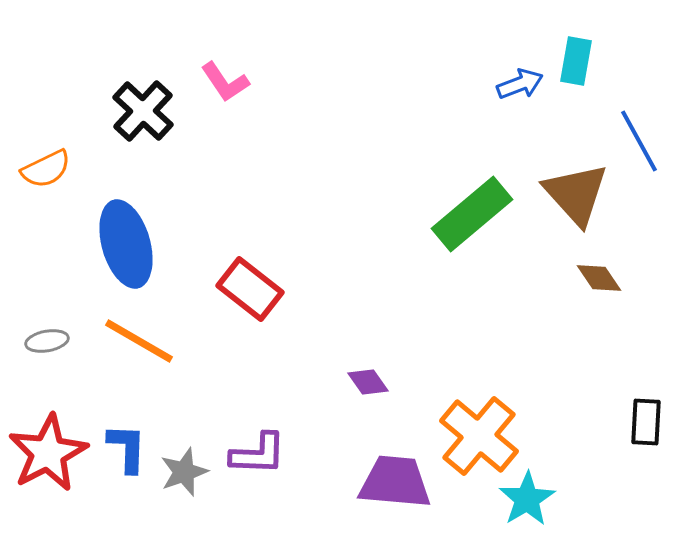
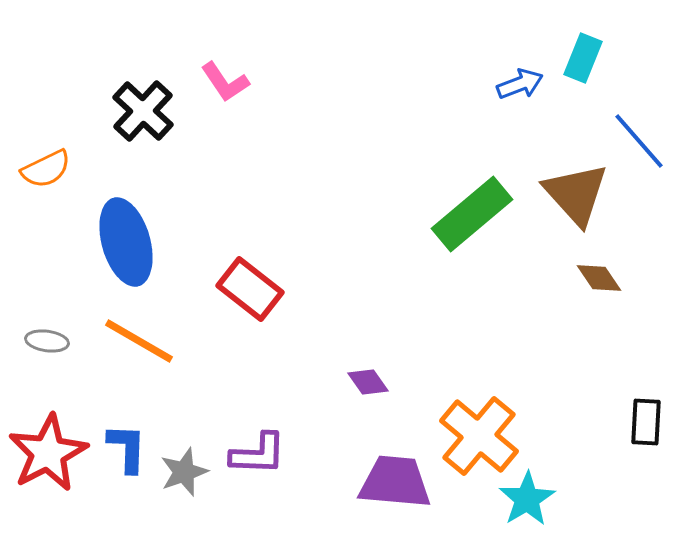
cyan rectangle: moved 7 px right, 3 px up; rotated 12 degrees clockwise
blue line: rotated 12 degrees counterclockwise
blue ellipse: moved 2 px up
gray ellipse: rotated 18 degrees clockwise
